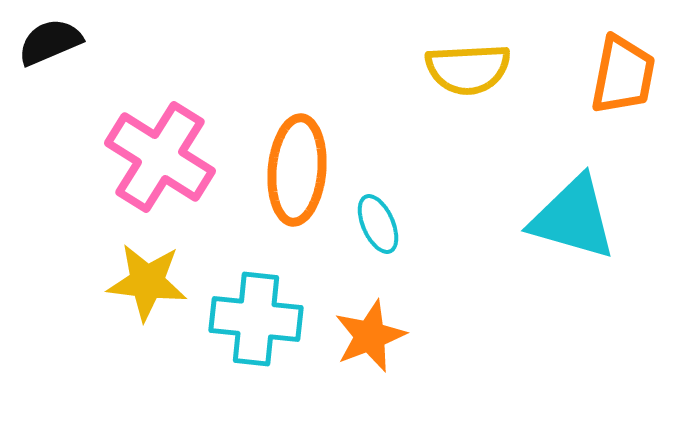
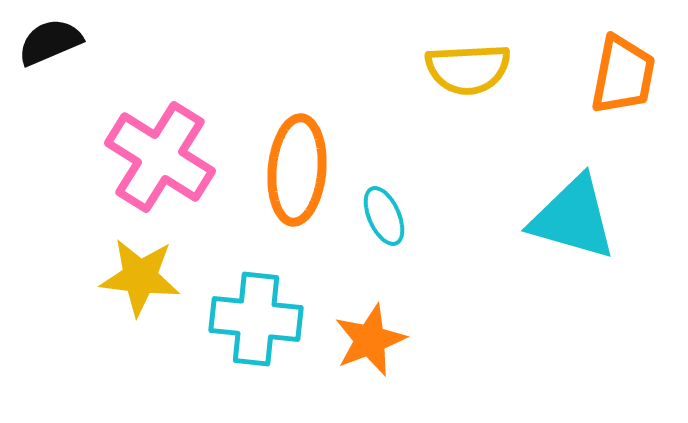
cyan ellipse: moved 6 px right, 8 px up
yellow star: moved 7 px left, 5 px up
orange star: moved 4 px down
